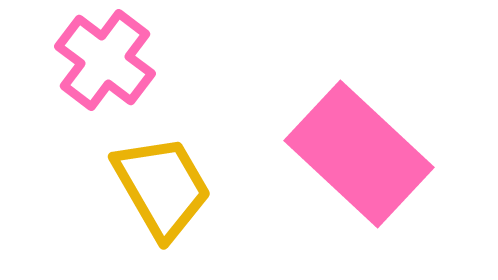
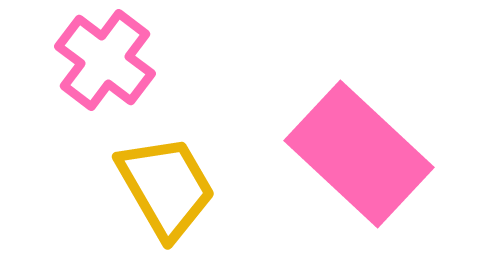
yellow trapezoid: moved 4 px right
